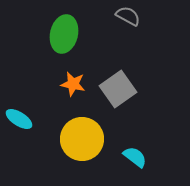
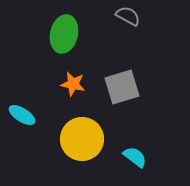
gray square: moved 4 px right, 2 px up; rotated 18 degrees clockwise
cyan ellipse: moved 3 px right, 4 px up
